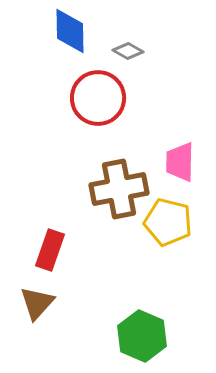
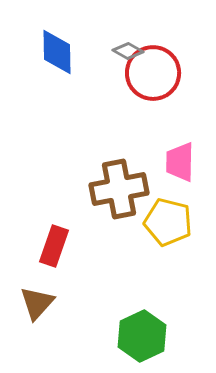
blue diamond: moved 13 px left, 21 px down
red circle: moved 55 px right, 25 px up
red rectangle: moved 4 px right, 4 px up
green hexagon: rotated 12 degrees clockwise
